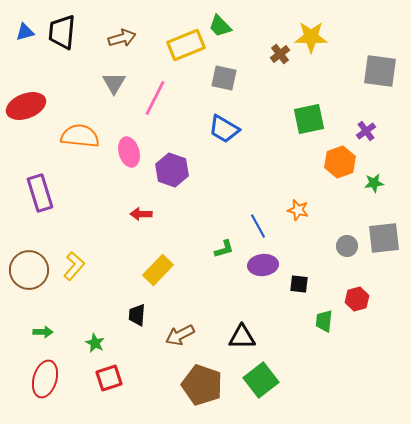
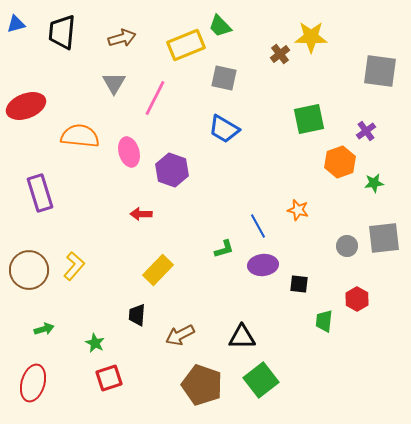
blue triangle at (25, 32): moved 9 px left, 8 px up
red hexagon at (357, 299): rotated 15 degrees counterclockwise
green arrow at (43, 332): moved 1 px right, 3 px up; rotated 18 degrees counterclockwise
red ellipse at (45, 379): moved 12 px left, 4 px down
